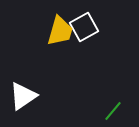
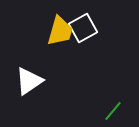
white square: moved 1 px left, 1 px down
white triangle: moved 6 px right, 15 px up
